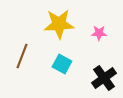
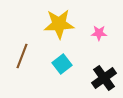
cyan square: rotated 24 degrees clockwise
